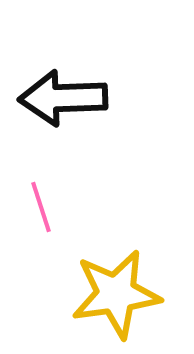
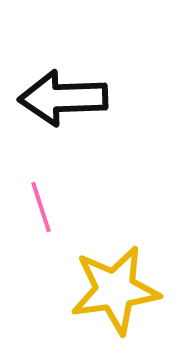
yellow star: moved 1 px left, 4 px up
